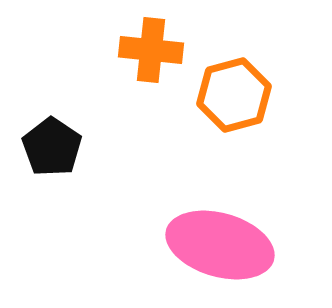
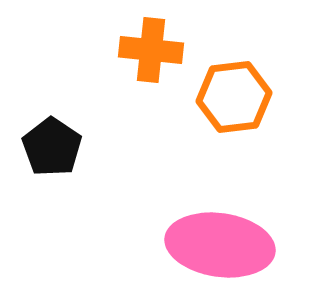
orange hexagon: moved 2 px down; rotated 8 degrees clockwise
pink ellipse: rotated 8 degrees counterclockwise
